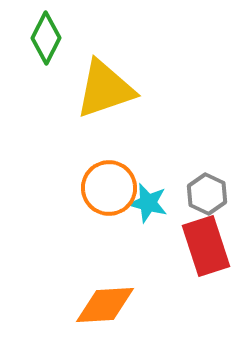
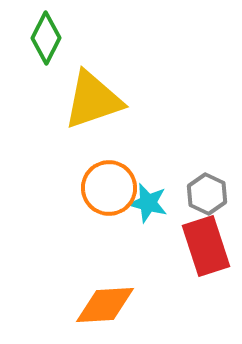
yellow triangle: moved 12 px left, 11 px down
